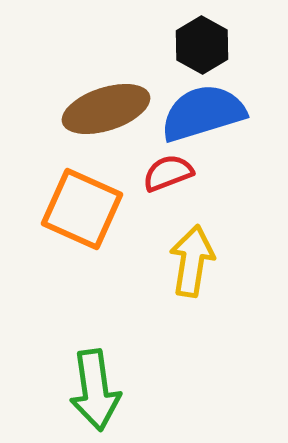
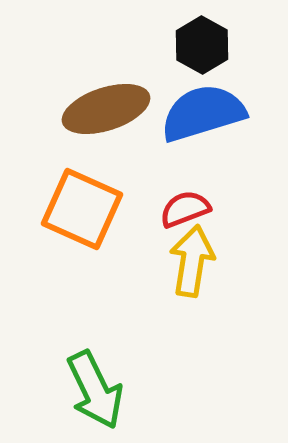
red semicircle: moved 17 px right, 36 px down
green arrow: rotated 18 degrees counterclockwise
